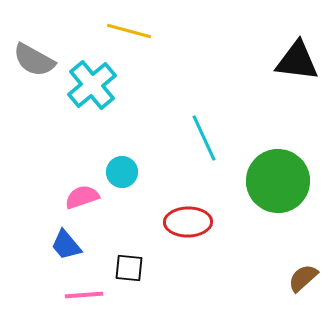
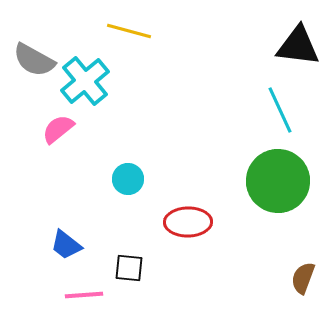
black triangle: moved 1 px right, 15 px up
cyan cross: moved 7 px left, 4 px up
cyan line: moved 76 px right, 28 px up
cyan circle: moved 6 px right, 7 px down
pink semicircle: moved 24 px left, 68 px up; rotated 20 degrees counterclockwise
blue trapezoid: rotated 12 degrees counterclockwise
brown semicircle: rotated 28 degrees counterclockwise
